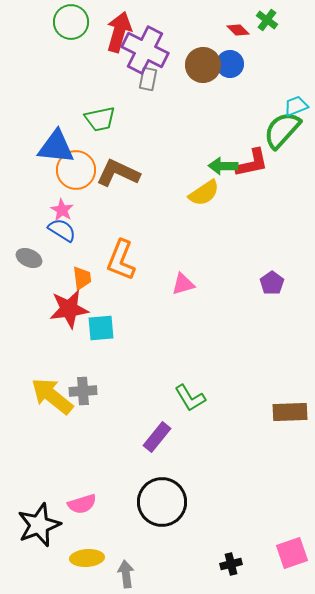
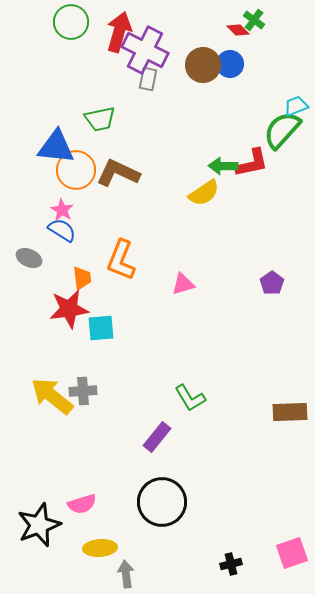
green cross: moved 13 px left
yellow ellipse: moved 13 px right, 10 px up
